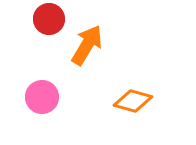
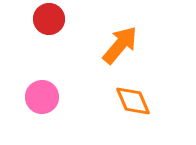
orange arrow: moved 33 px right; rotated 9 degrees clockwise
orange diamond: rotated 51 degrees clockwise
